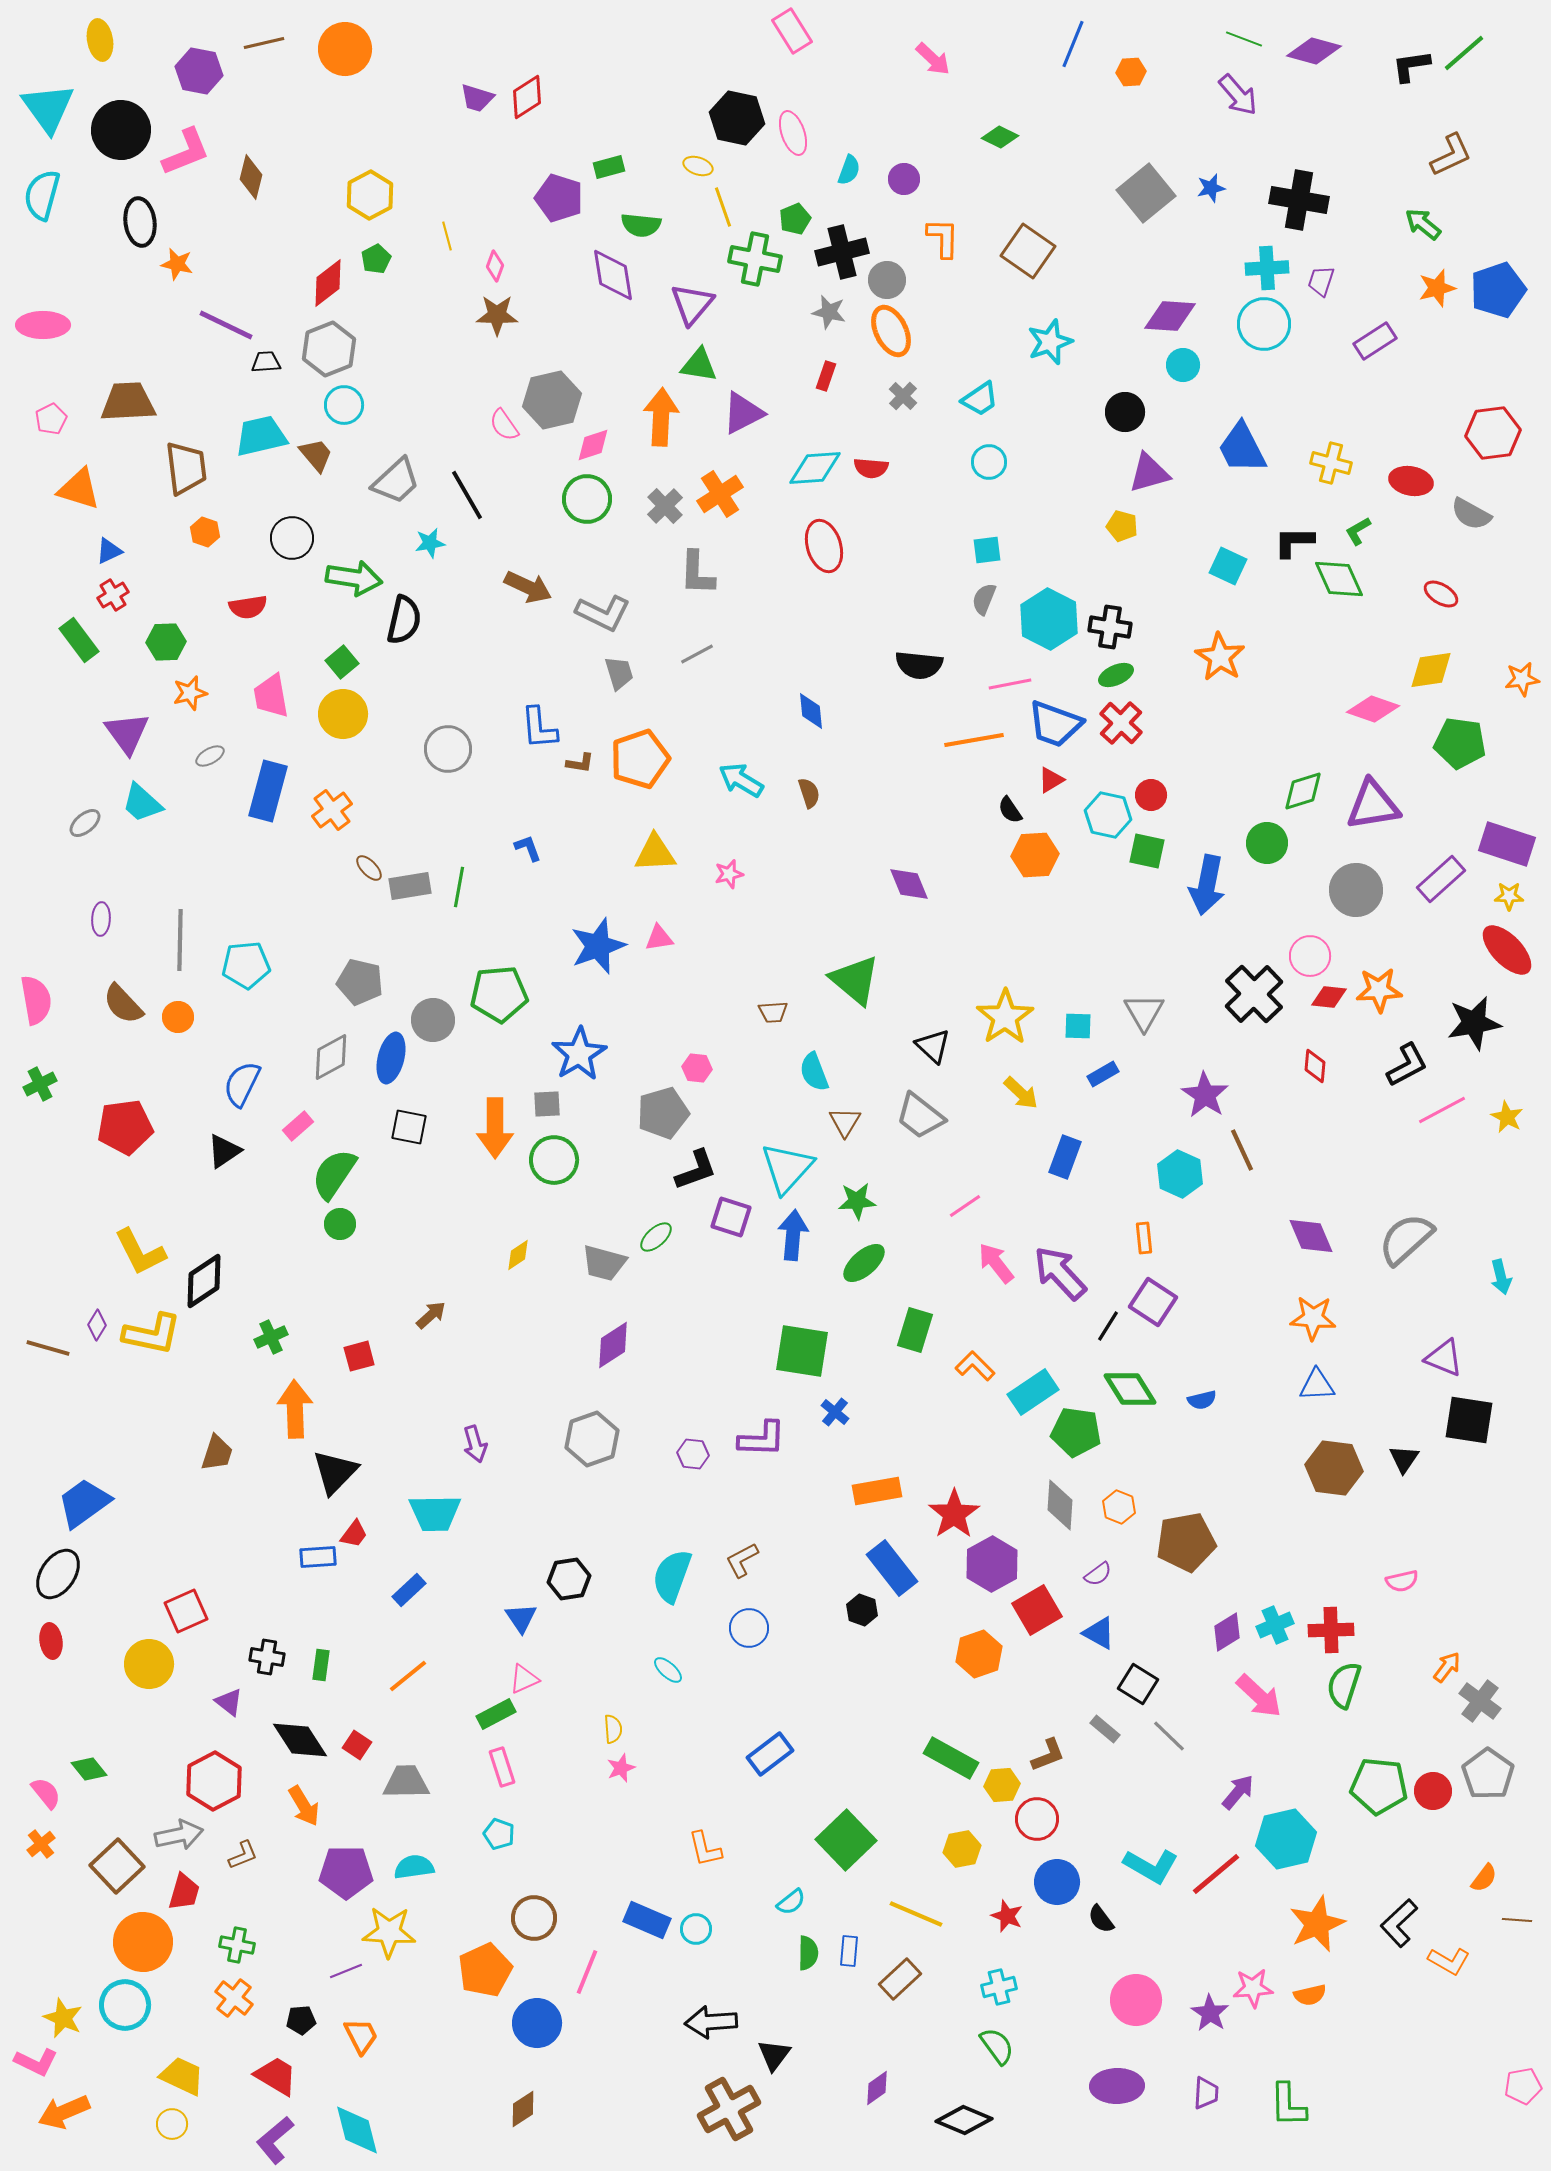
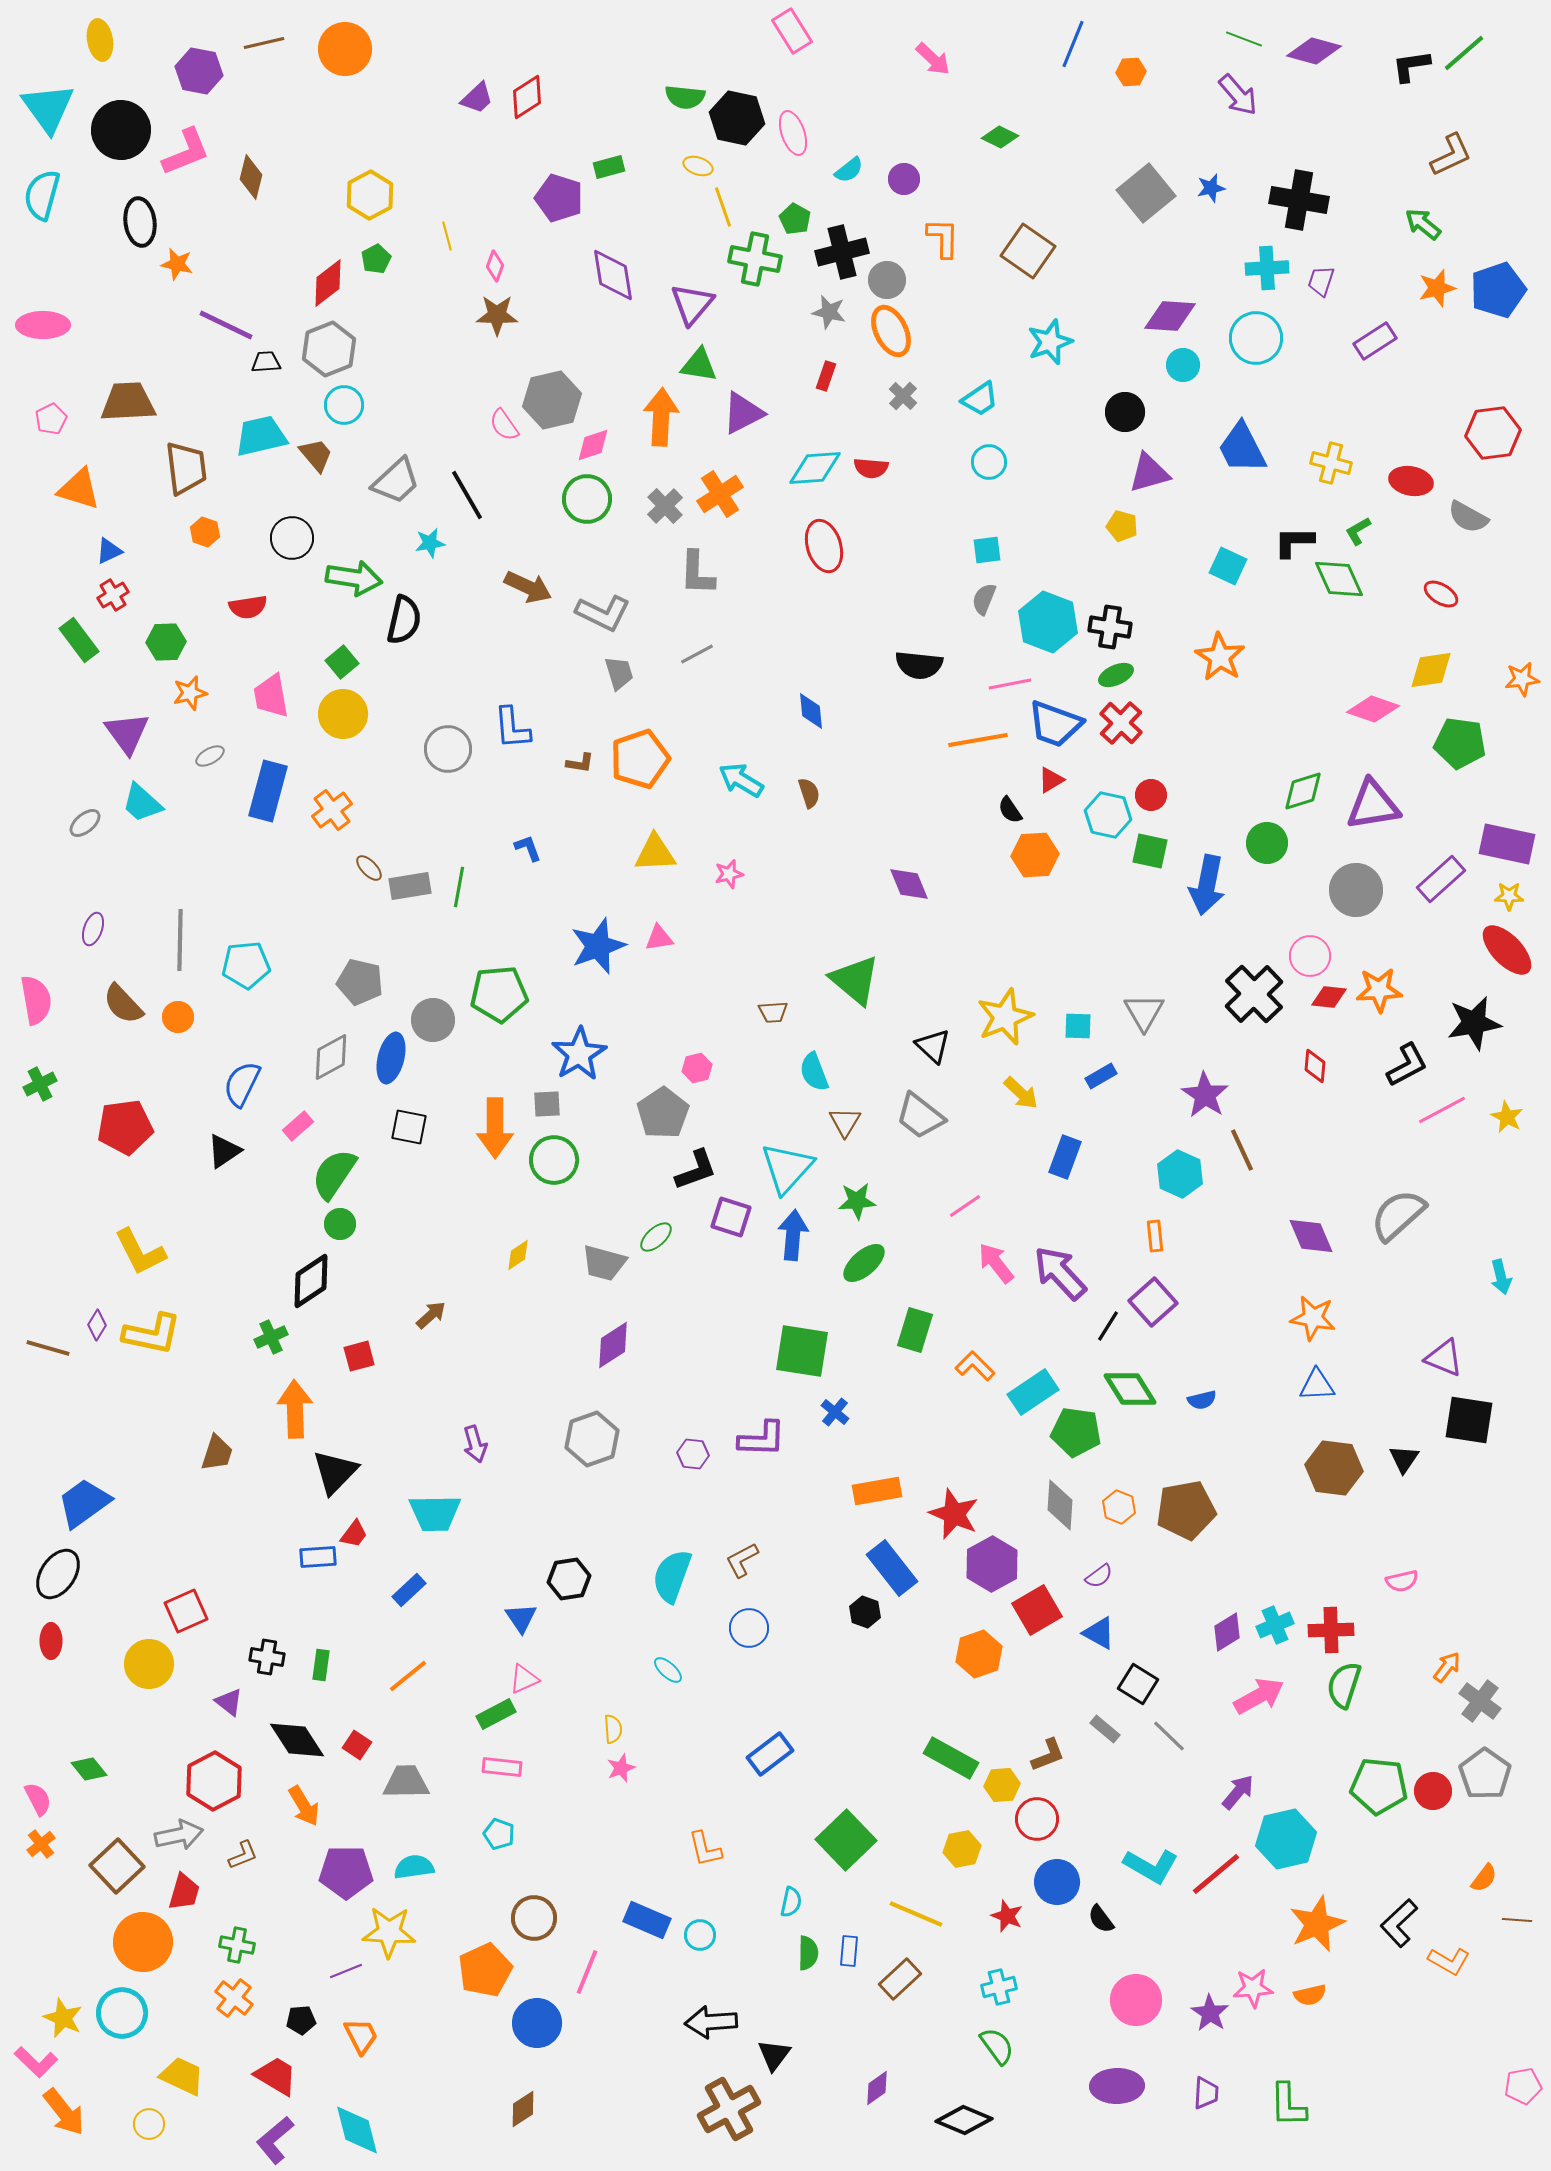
purple trapezoid at (477, 98): rotated 60 degrees counterclockwise
cyan semicircle at (849, 170): rotated 32 degrees clockwise
green pentagon at (795, 219): rotated 20 degrees counterclockwise
green semicircle at (641, 225): moved 44 px right, 128 px up
cyan circle at (1264, 324): moved 8 px left, 14 px down
gray semicircle at (1471, 514): moved 3 px left, 3 px down
cyan hexagon at (1049, 619): moved 1 px left, 3 px down; rotated 6 degrees counterclockwise
blue L-shape at (539, 728): moved 27 px left
orange line at (974, 740): moved 4 px right
purple rectangle at (1507, 844): rotated 6 degrees counterclockwise
green square at (1147, 851): moved 3 px right
purple ellipse at (101, 919): moved 8 px left, 10 px down; rotated 16 degrees clockwise
yellow star at (1005, 1017): rotated 12 degrees clockwise
pink hexagon at (697, 1068): rotated 20 degrees counterclockwise
blue rectangle at (1103, 1074): moved 2 px left, 2 px down
gray pentagon at (663, 1113): rotated 18 degrees counterclockwise
orange rectangle at (1144, 1238): moved 11 px right, 2 px up
gray semicircle at (1406, 1239): moved 8 px left, 24 px up
black diamond at (204, 1281): moved 107 px right
purple square at (1153, 1302): rotated 15 degrees clockwise
orange star at (1313, 1318): rotated 6 degrees clockwise
red star at (954, 1514): rotated 15 degrees counterclockwise
brown pentagon at (1186, 1542): moved 32 px up
purple semicircle at (1098, 1574): moved 1 px right, 2 px down
black hexagon at (862, 1610): moved 3 px right, 2 px down
red ellipse at (51, 1641): rotated 8 degrees clockwise
pink arrow at (1259, 1696): rotated 72 degrees counterclockwise
black diamond at (300, 1740): moved 3 px left
pink rectangle at (502, 1767): rotated 66 degrees counterclockwise
gray pentagon at (1488, 1774): moved 3 px left
pink semicircle at (46, 1793): moved 8 px left, 6 px down; rotated 12 degrees clockwise
cyan semicircle at (791, 1902): rotated 40 degrees counterclockwise
cyan circle at (696, 1929): moved 4 px right, 6 px down
cyan circle at (125, 2005): moved 3 px left, 8 px down
pink L-shape at (36, 2062): rotated 18 degrees clockwise
orange arrow at (64, 2112): rotated 105 degrees counterclockwise
yellow circle at (172, 2124): moved 23 px left
